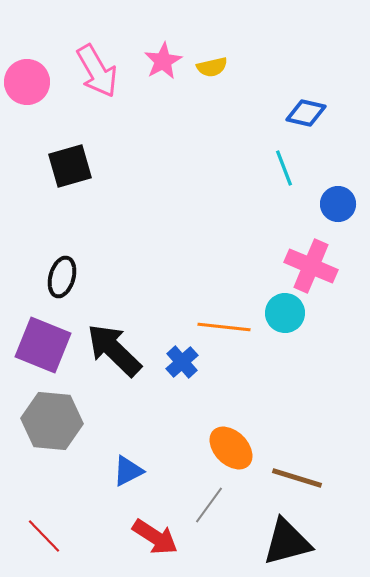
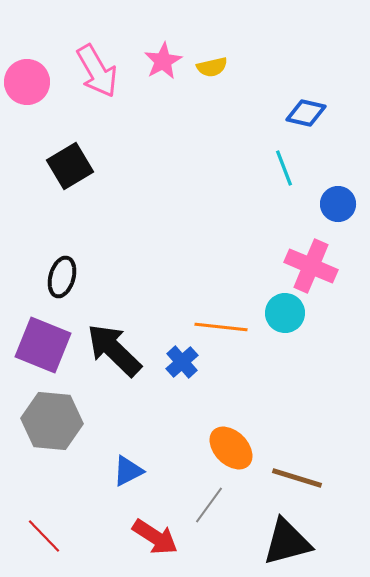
black square: rotated 15 degrees counterclockwise
orange line: moved 3 px left
